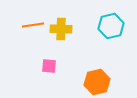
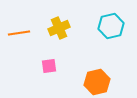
orange line: moved 14 px left, 8 px down
yellow cross: moved 2 px left, 1 px up; rotated 25 degrees counterclockwise
pink square: rotated 14 degrees counterclockwise
